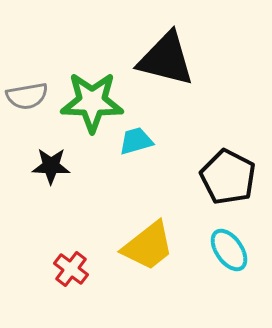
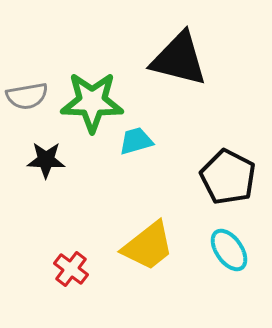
black triangle: moved 13 px right
black star: moved 5 px left, 6 px up
